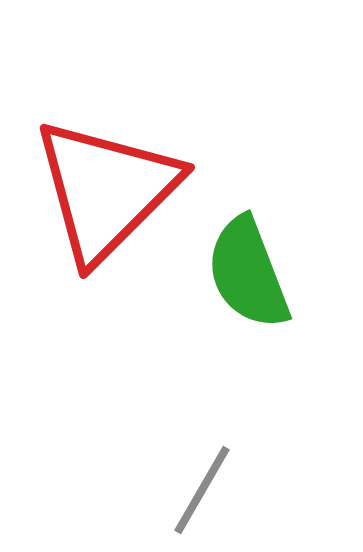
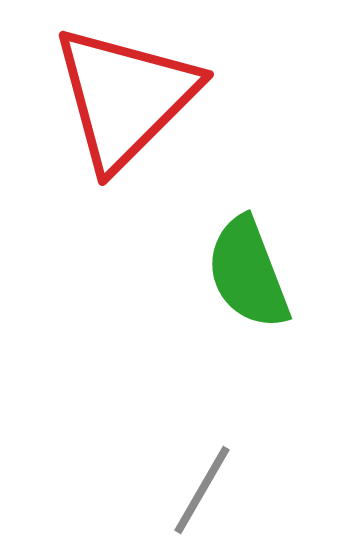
red triangle: moved 19 px right, 93 px up
